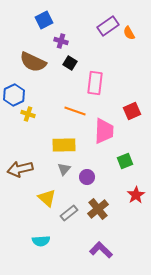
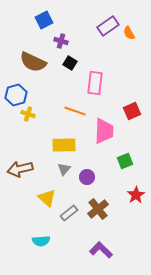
blue hexagon: moved 2 px right; rotated 10 degrees clockwise
